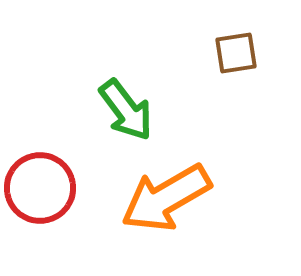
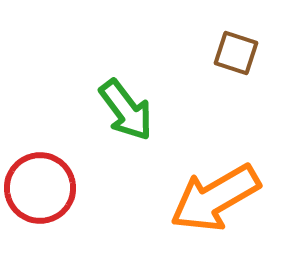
brown square: rotated 27 degrees clockwise
orange arrow: moved 49 px right
